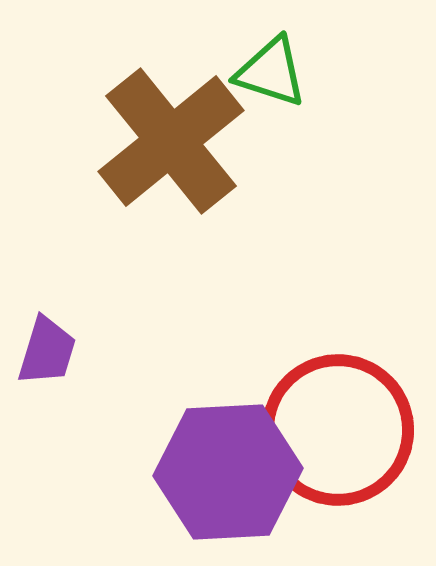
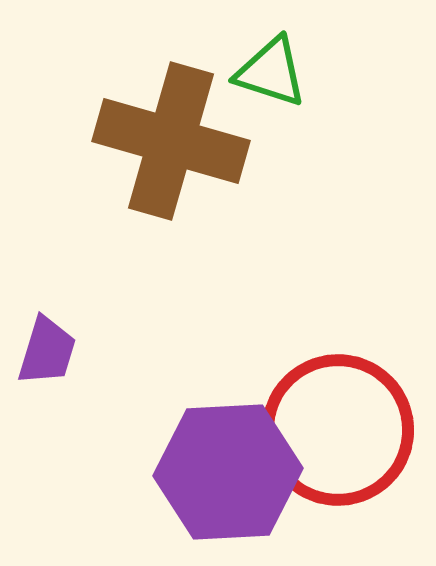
brown cross: rotated 35 degrees counterclockwise
